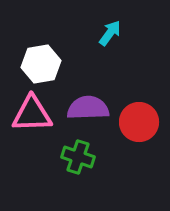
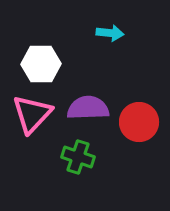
cyan arrow: rotated 60 degrees clockwise
white hexagon: rotated 9 degrees clockwise
pink triangle: rotated 45 degrees counterclockwise
